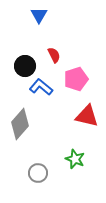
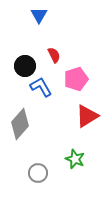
blue L-shape: rotated 20 degrees clockwise
red triangle: rotated 45 degrees counterclockwise
